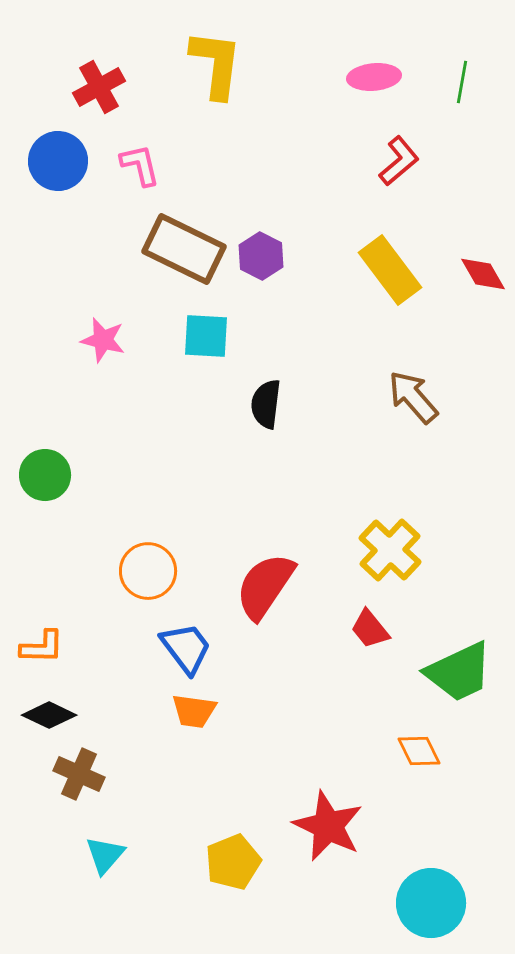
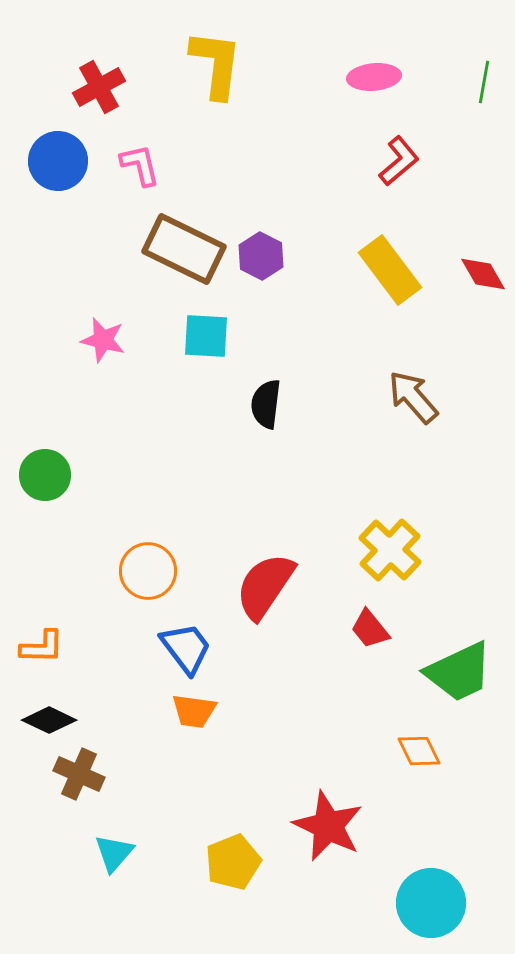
green line: moved 22 px right
black diamond: moved 5 px down
cyan triangle: moved 9 px right, 2 px up
